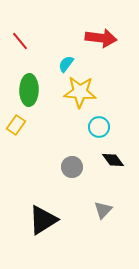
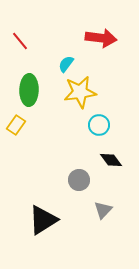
yellow star: rotated 12 degrees counterclockwise
cyan circle: moved 2 px up
black diamond: moved 2 px left
gray circle: moved 7 px right, 13 px down
